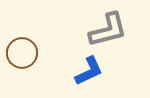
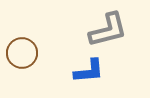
blue L-shape: rotated 20 degrees clockwise
